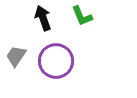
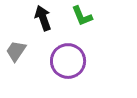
gray trapezoid: moved 5 px up
purple circle: moved 12 px right
